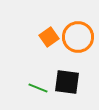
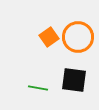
black square: moved 7 px right, 2 px up
green line: rotated 12 degrees counterclockwise
